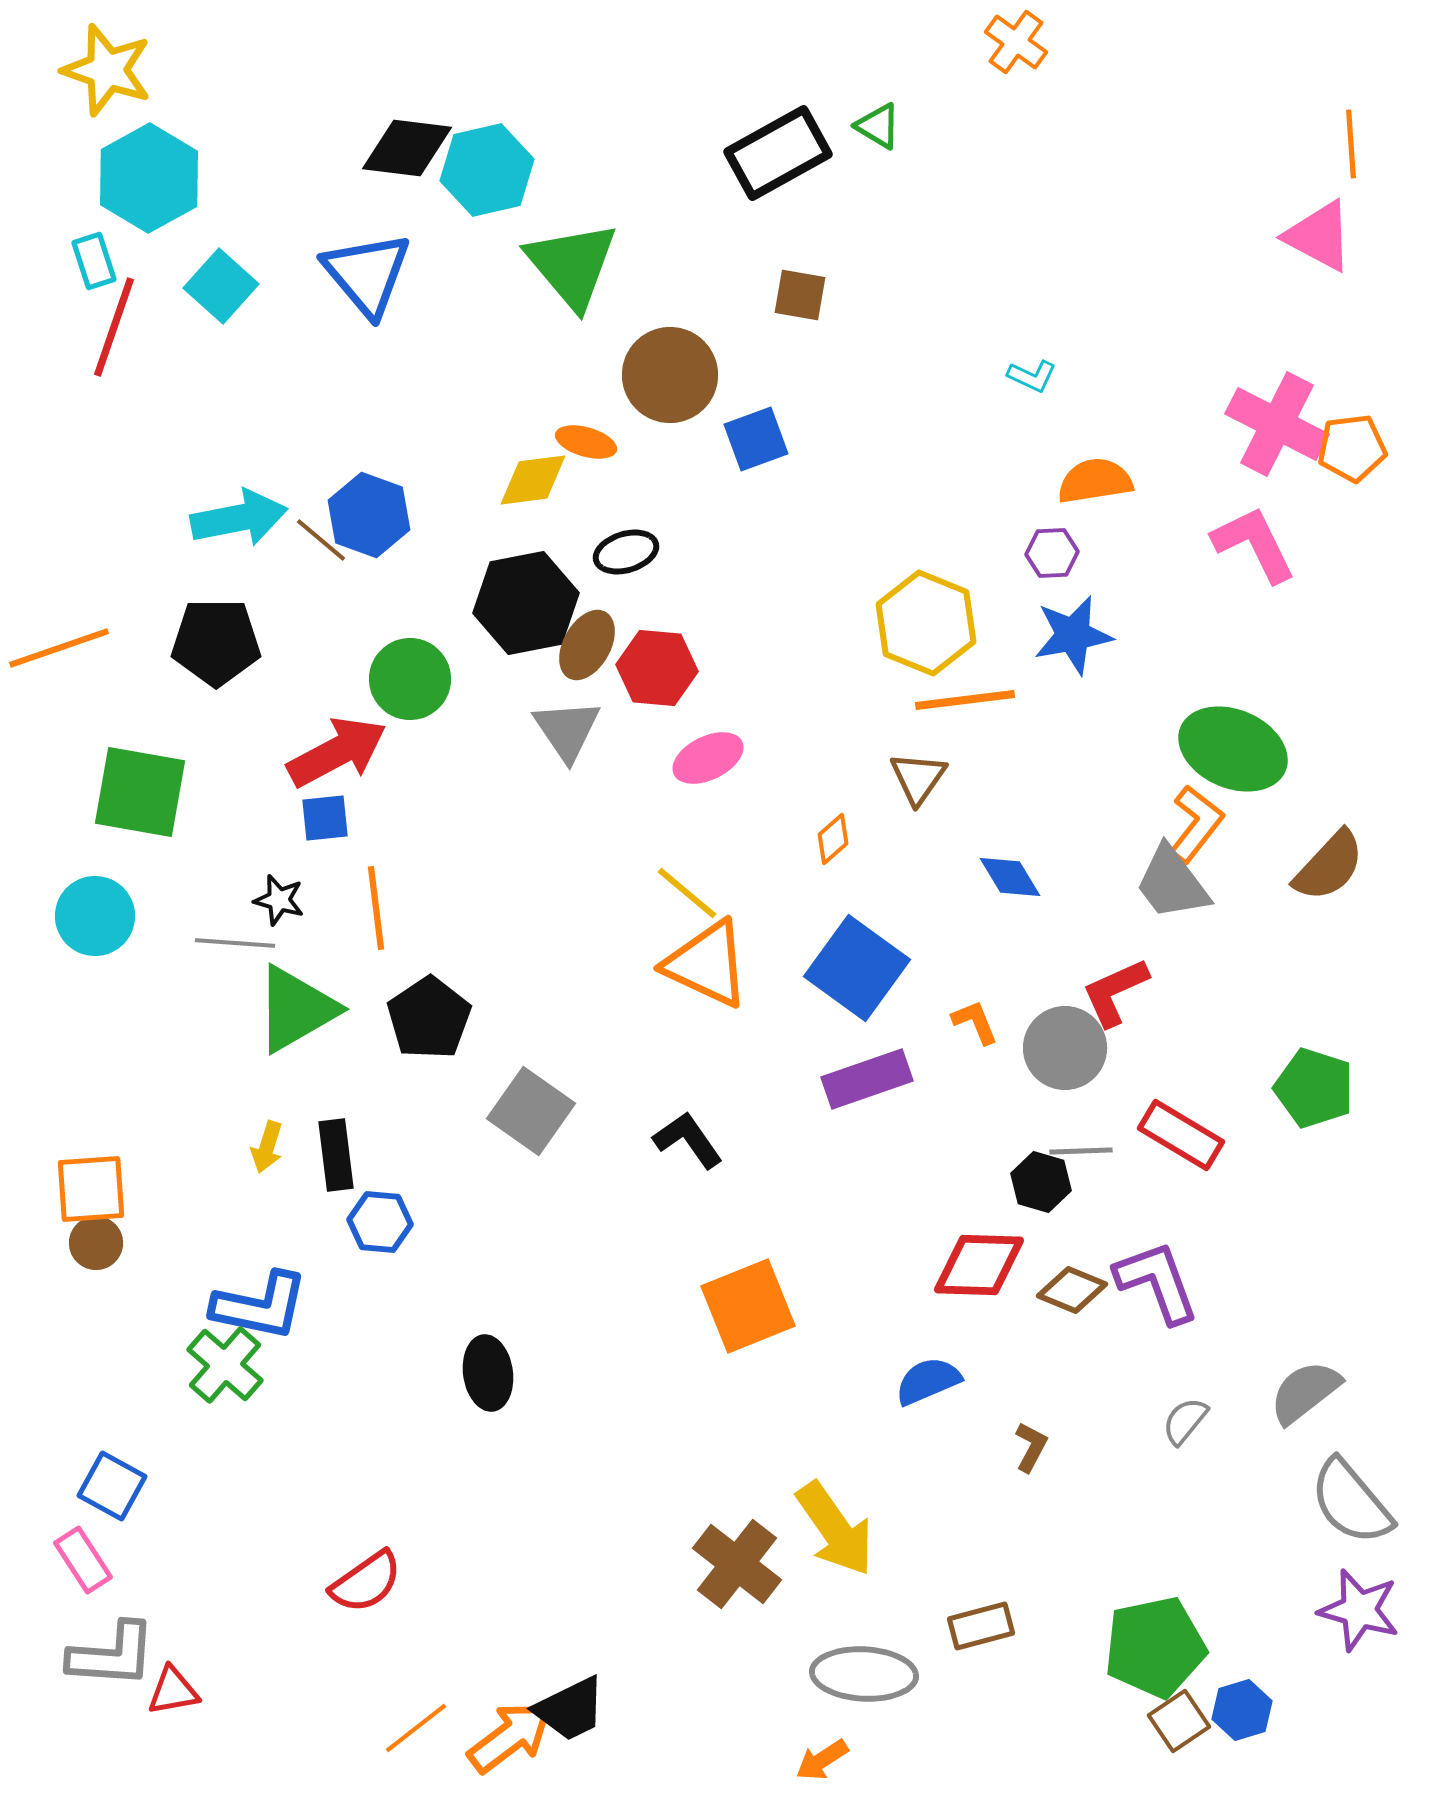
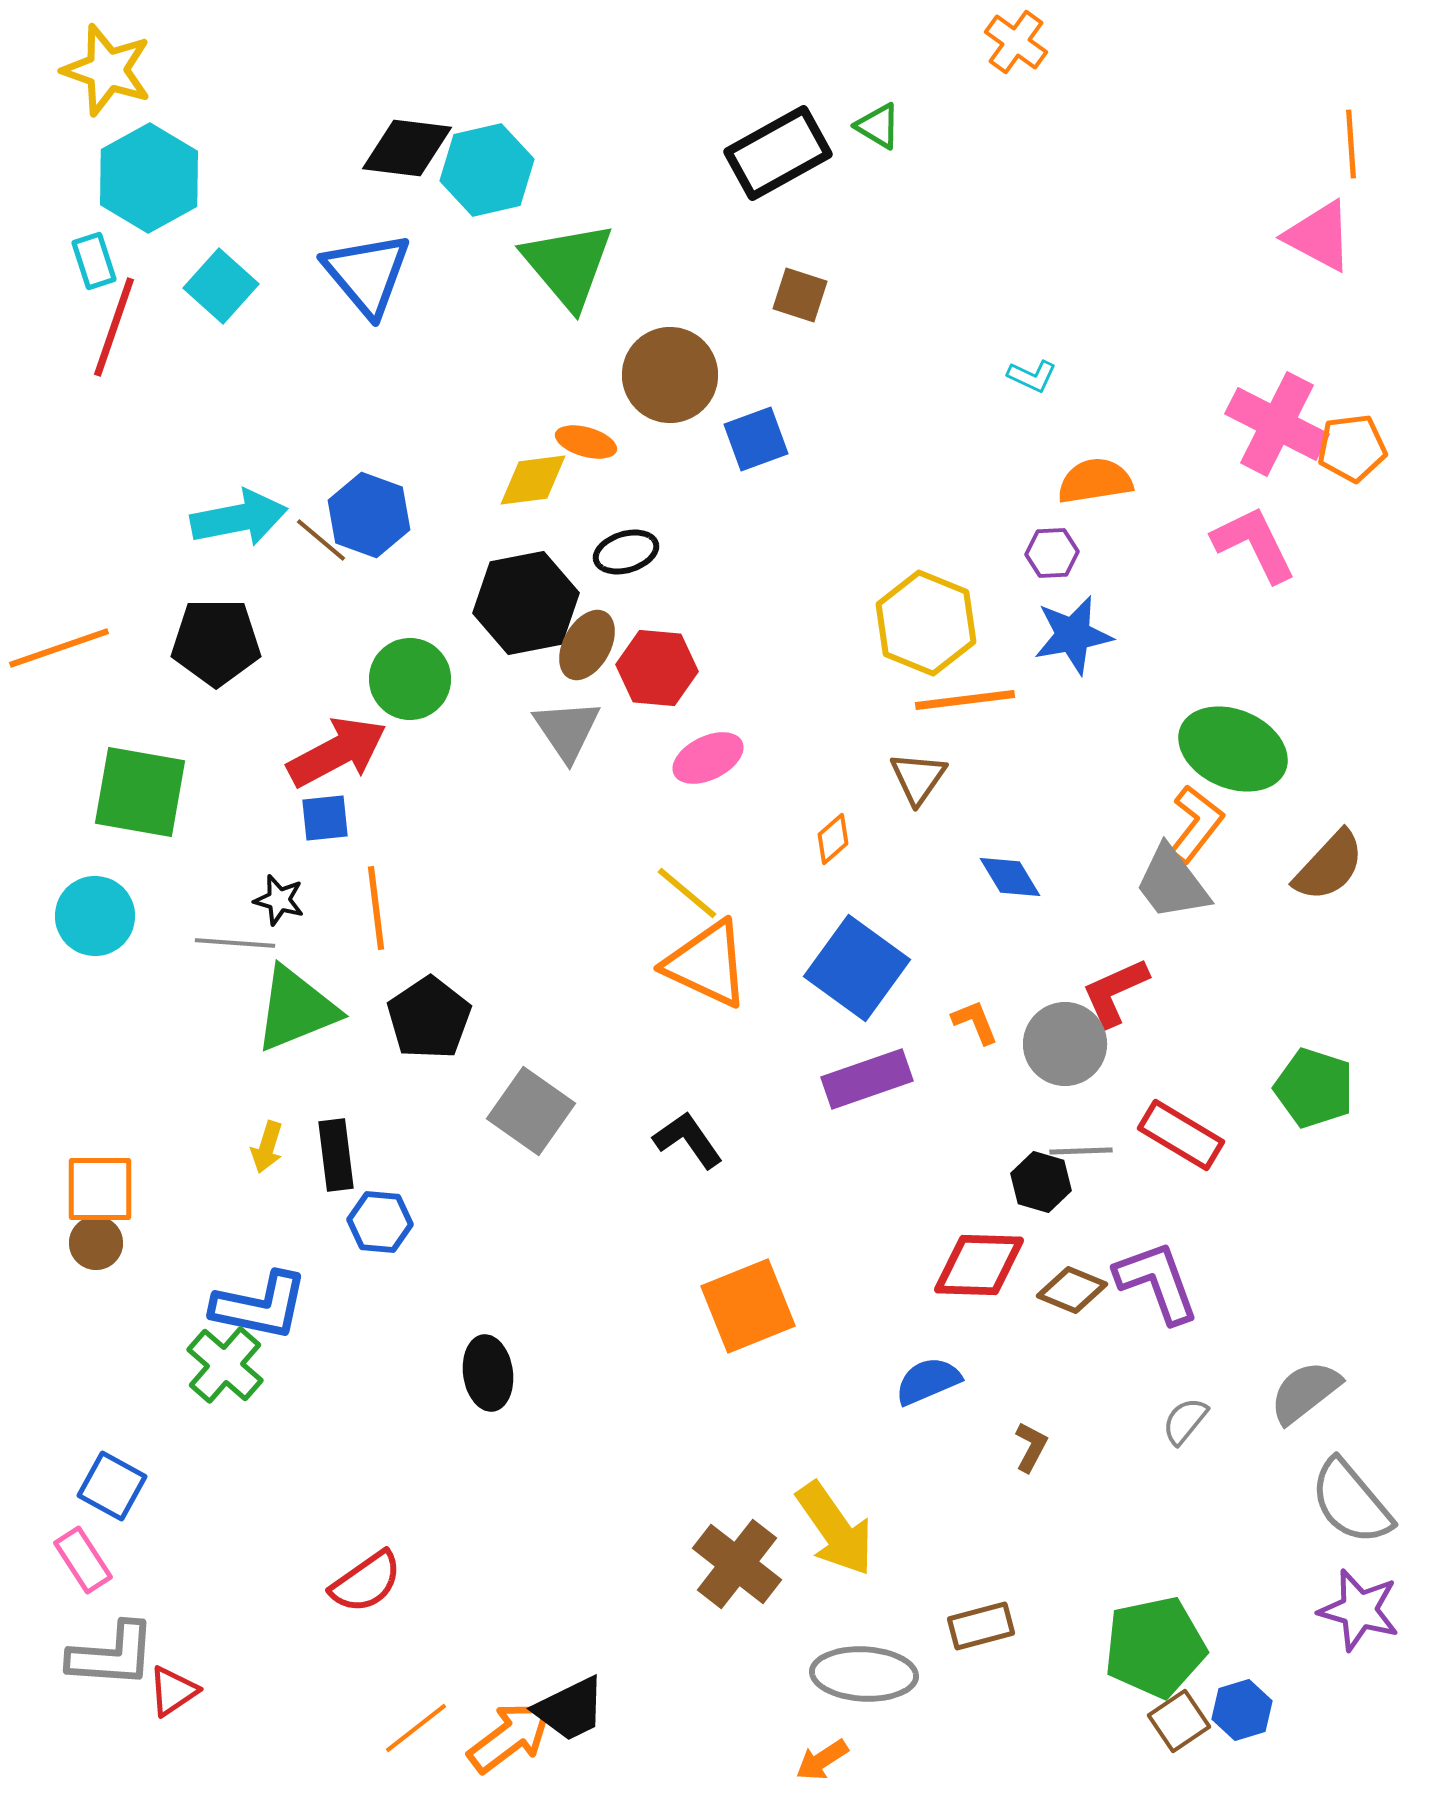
green triangle at (572, 265): moved 4 px left
brown square at (800, 295): rotated 8 degrees clockwise
green triangle at (296, 1009): rotated 8 degrees clockwise
gray circle at (1065, 1048): moved 4 px up
orange square at (91, 1189): moved 9 px right; rotated 4 degrees clockwise
red triangle at (173, 1691): rotated 24 degrees counterclockwise
